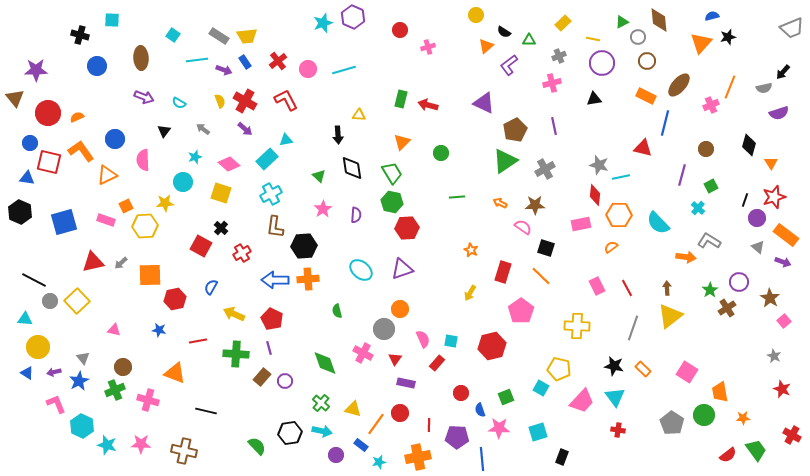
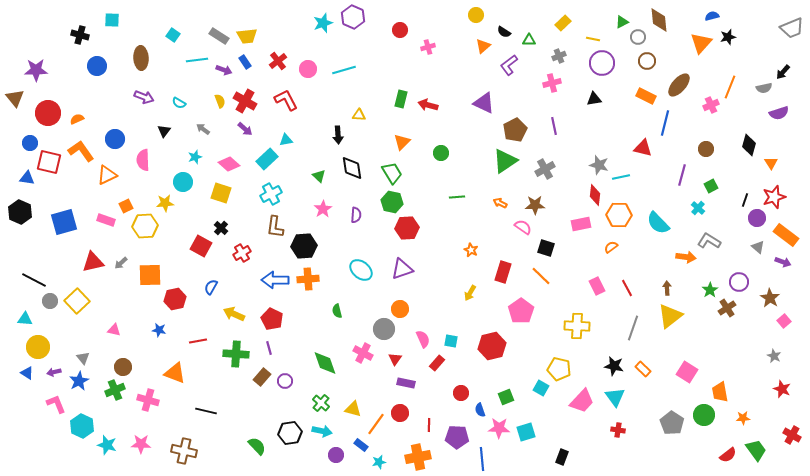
orange triangle at (486, 46): moved 3 px left
orange semicircle at (77, 117): moved 2 px down
cyan square at (538, 432): moved 12 px left
